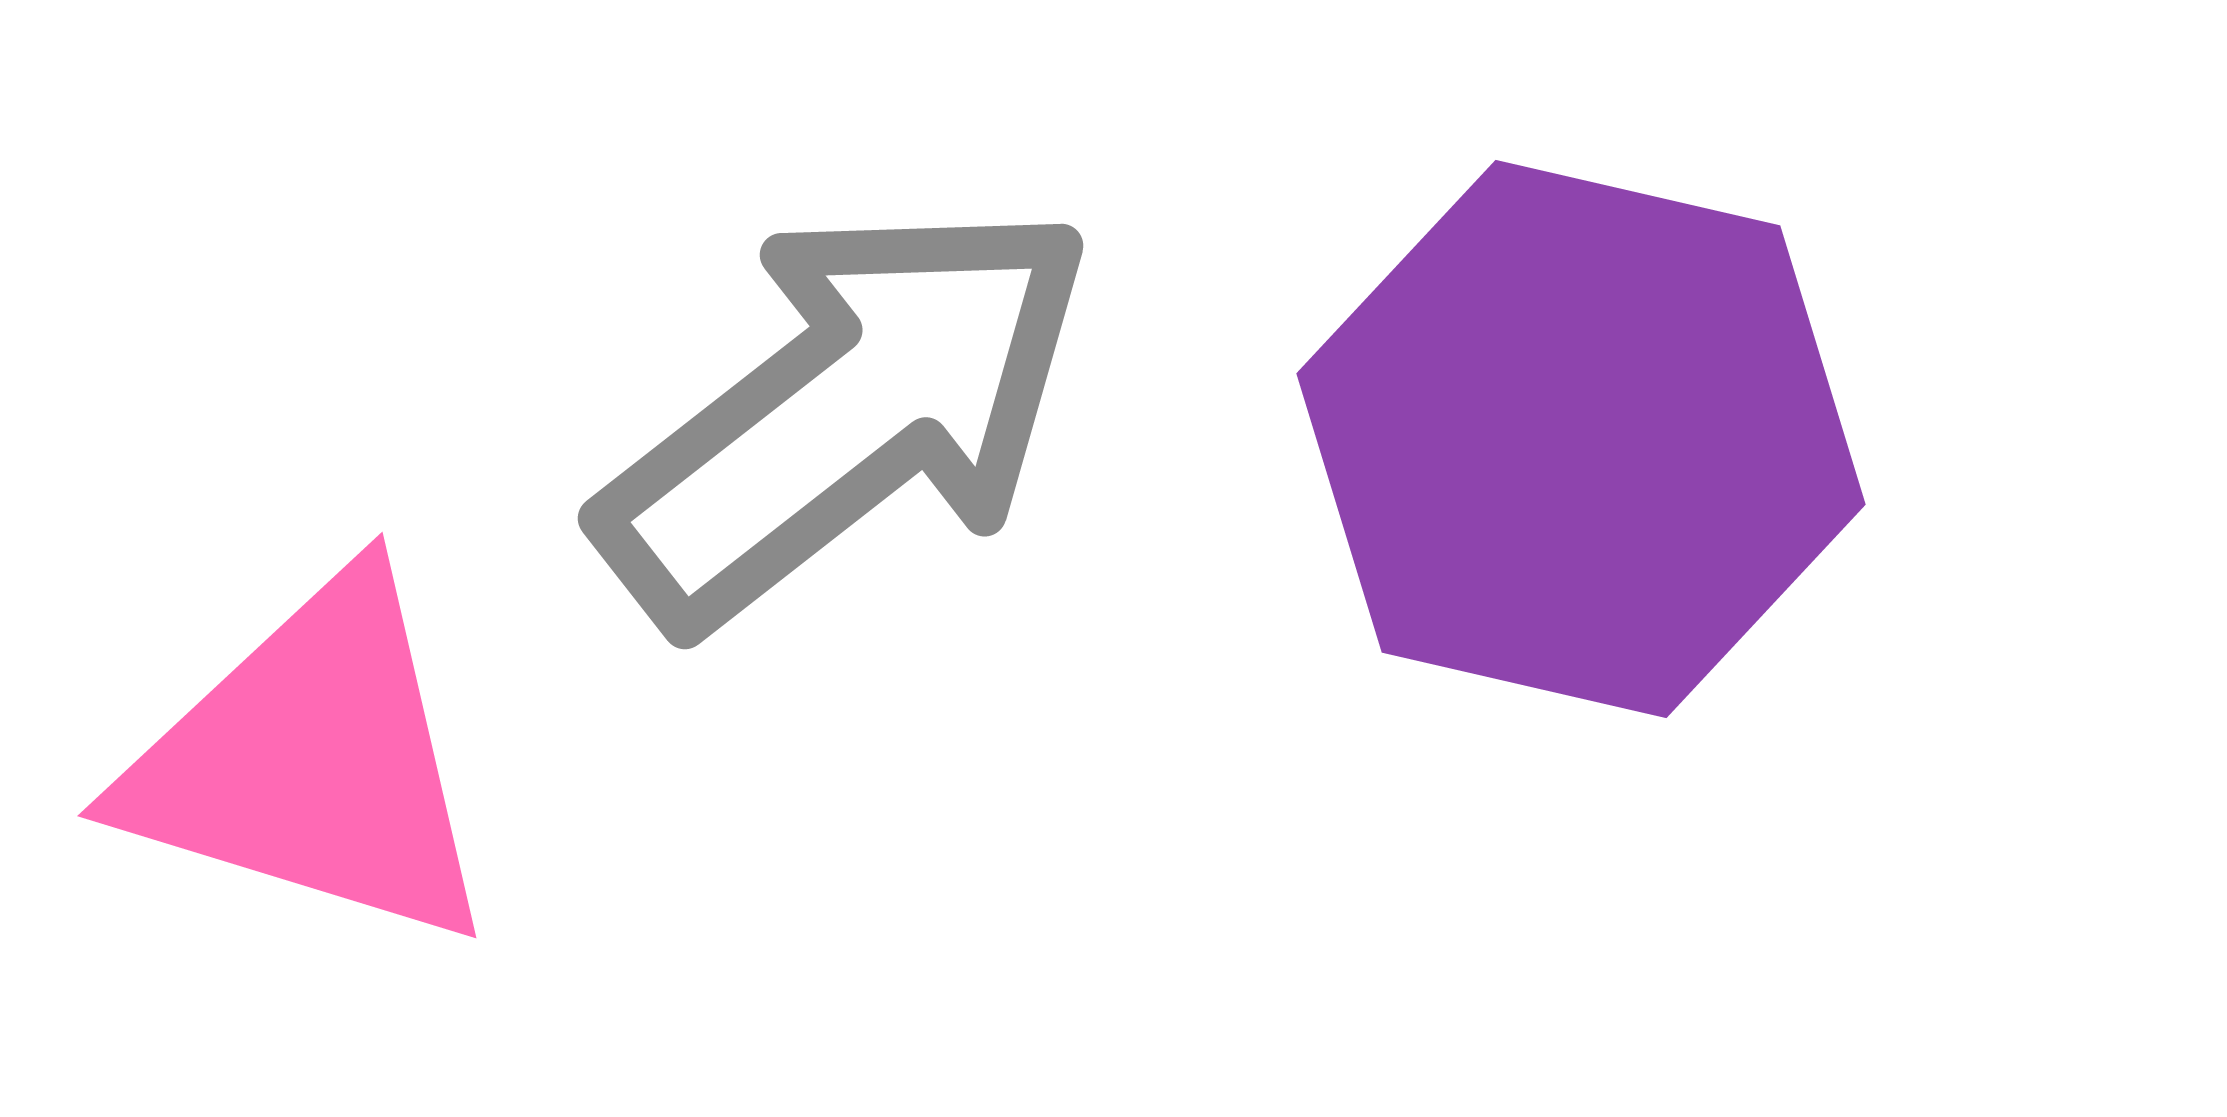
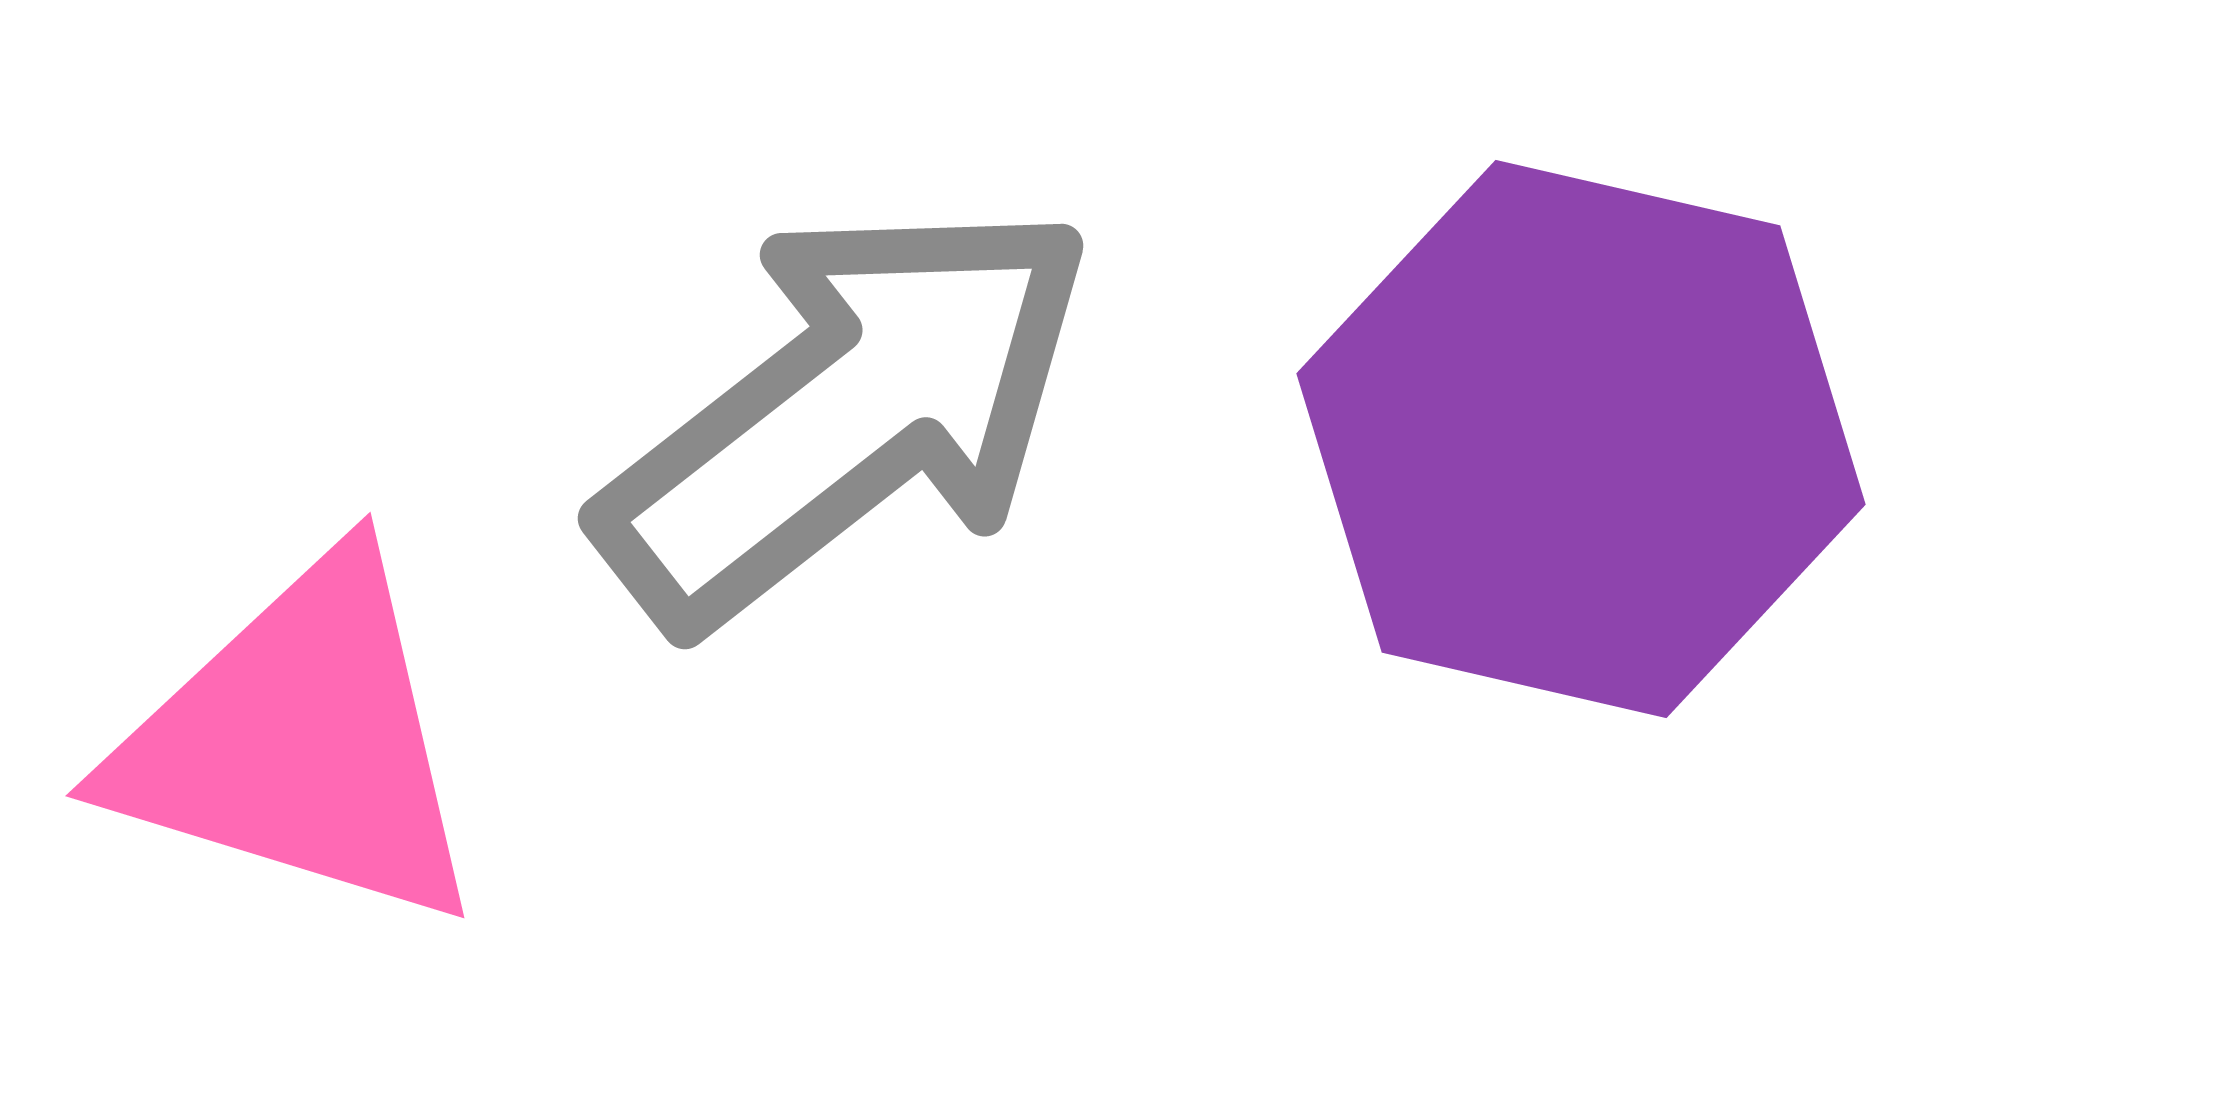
pink triangle: moved 12 px left, 20 px up
